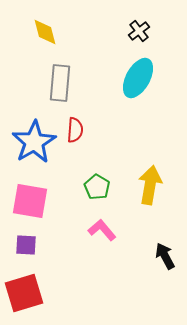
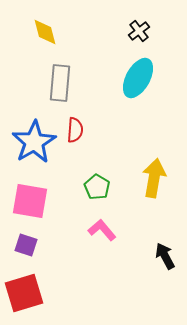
yellow arrow: moved 4 px right, 7 px up
purple square: rotated 15 degrees clockwise
